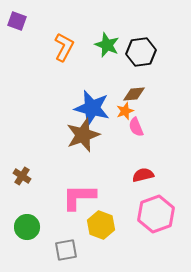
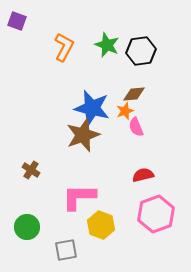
black hexagon: moved 1 px up
brown cross: moved 9 px right, 6 px up
